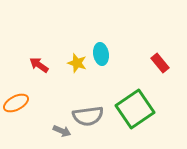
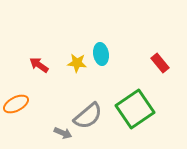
yellow star: rotated 12 degrees counterclockwise
orange ellipse: moved 1 px down
gray semicircle: rotated 32 degrees counterclockwise
gray arrow: moved 1 px right, 2 px down
